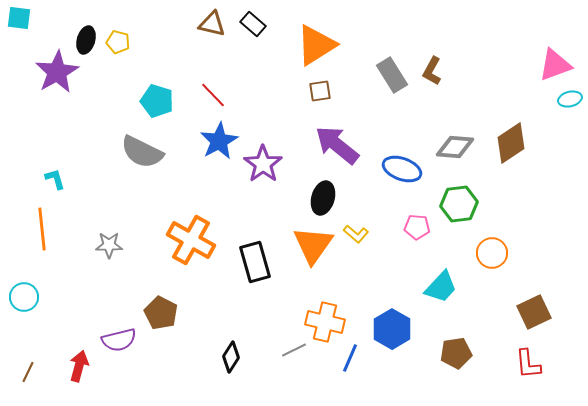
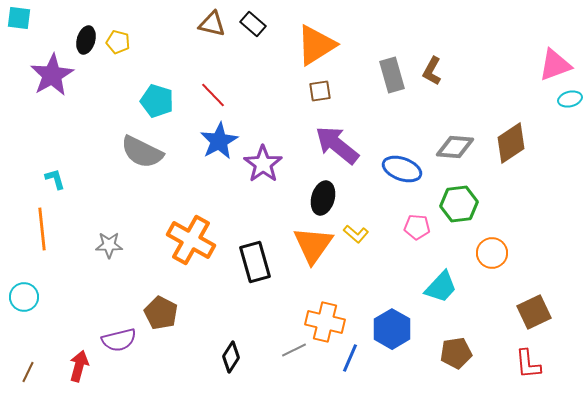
purple star at (57, 72): moved 5 px left, 3 px down
gray rectangle at (392, 75): rotated 16 degrees clockwise
